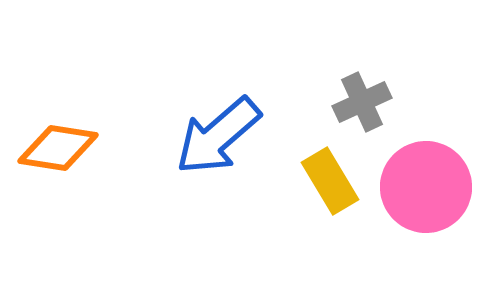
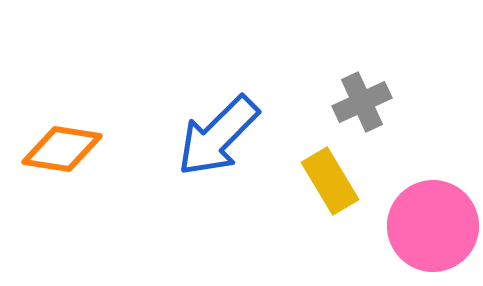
blue arrow: rotated 4 degrees counterclockwise
orange diamond: moved 4 px right, 1 px down
pink circle: moved 7 px right, 39 px down
